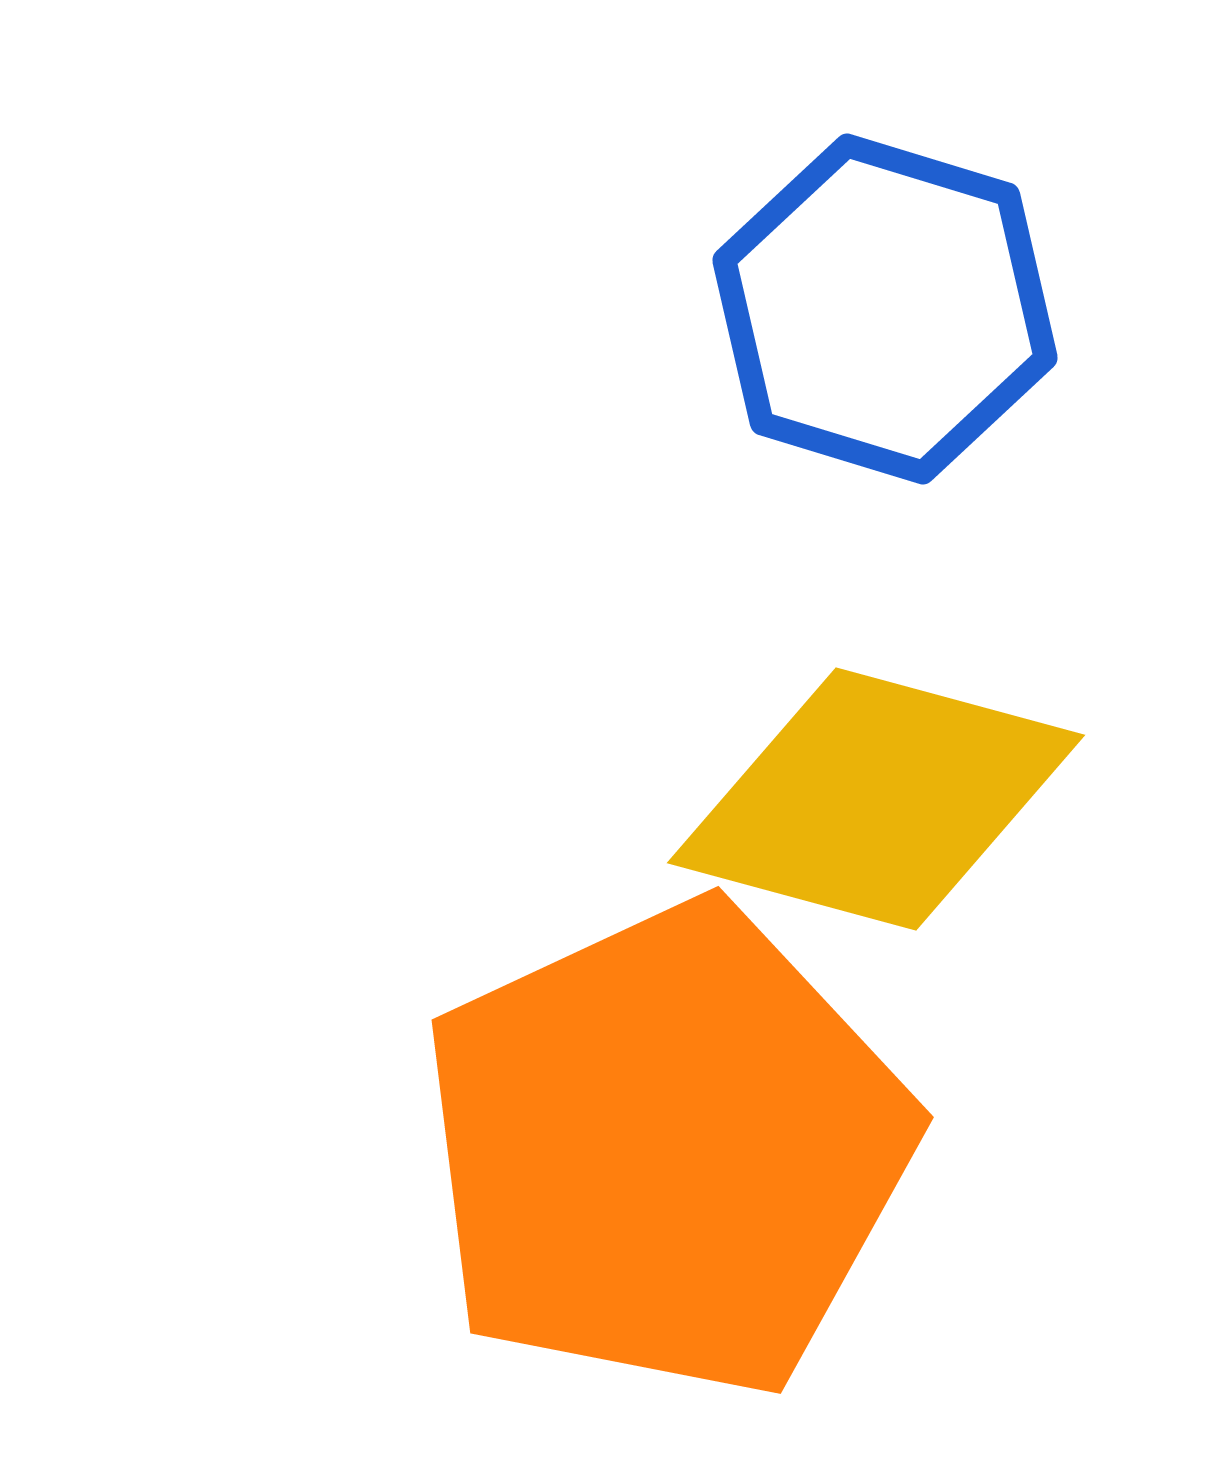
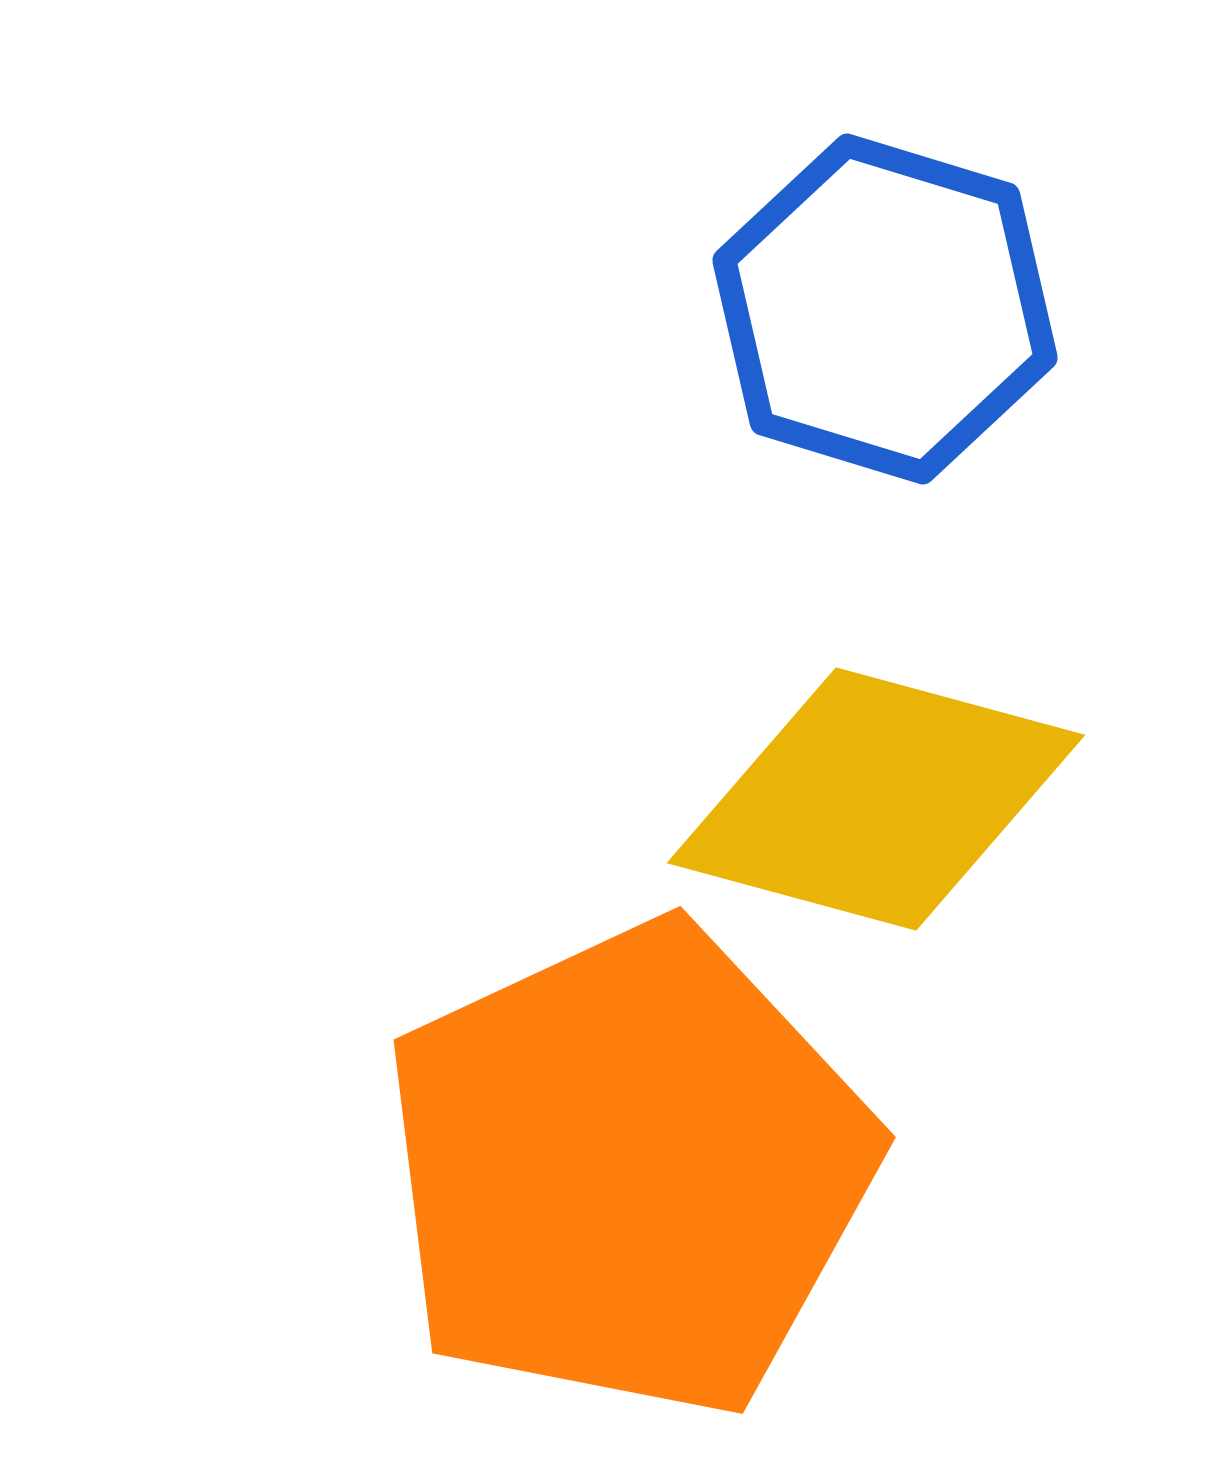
orange pentagon: moved 38 px left, 20 px down
